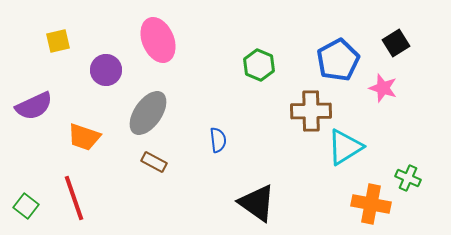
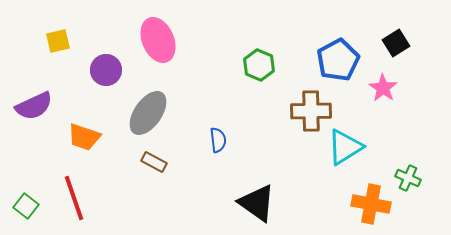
pink star: rotated 16 degrees clockwise
